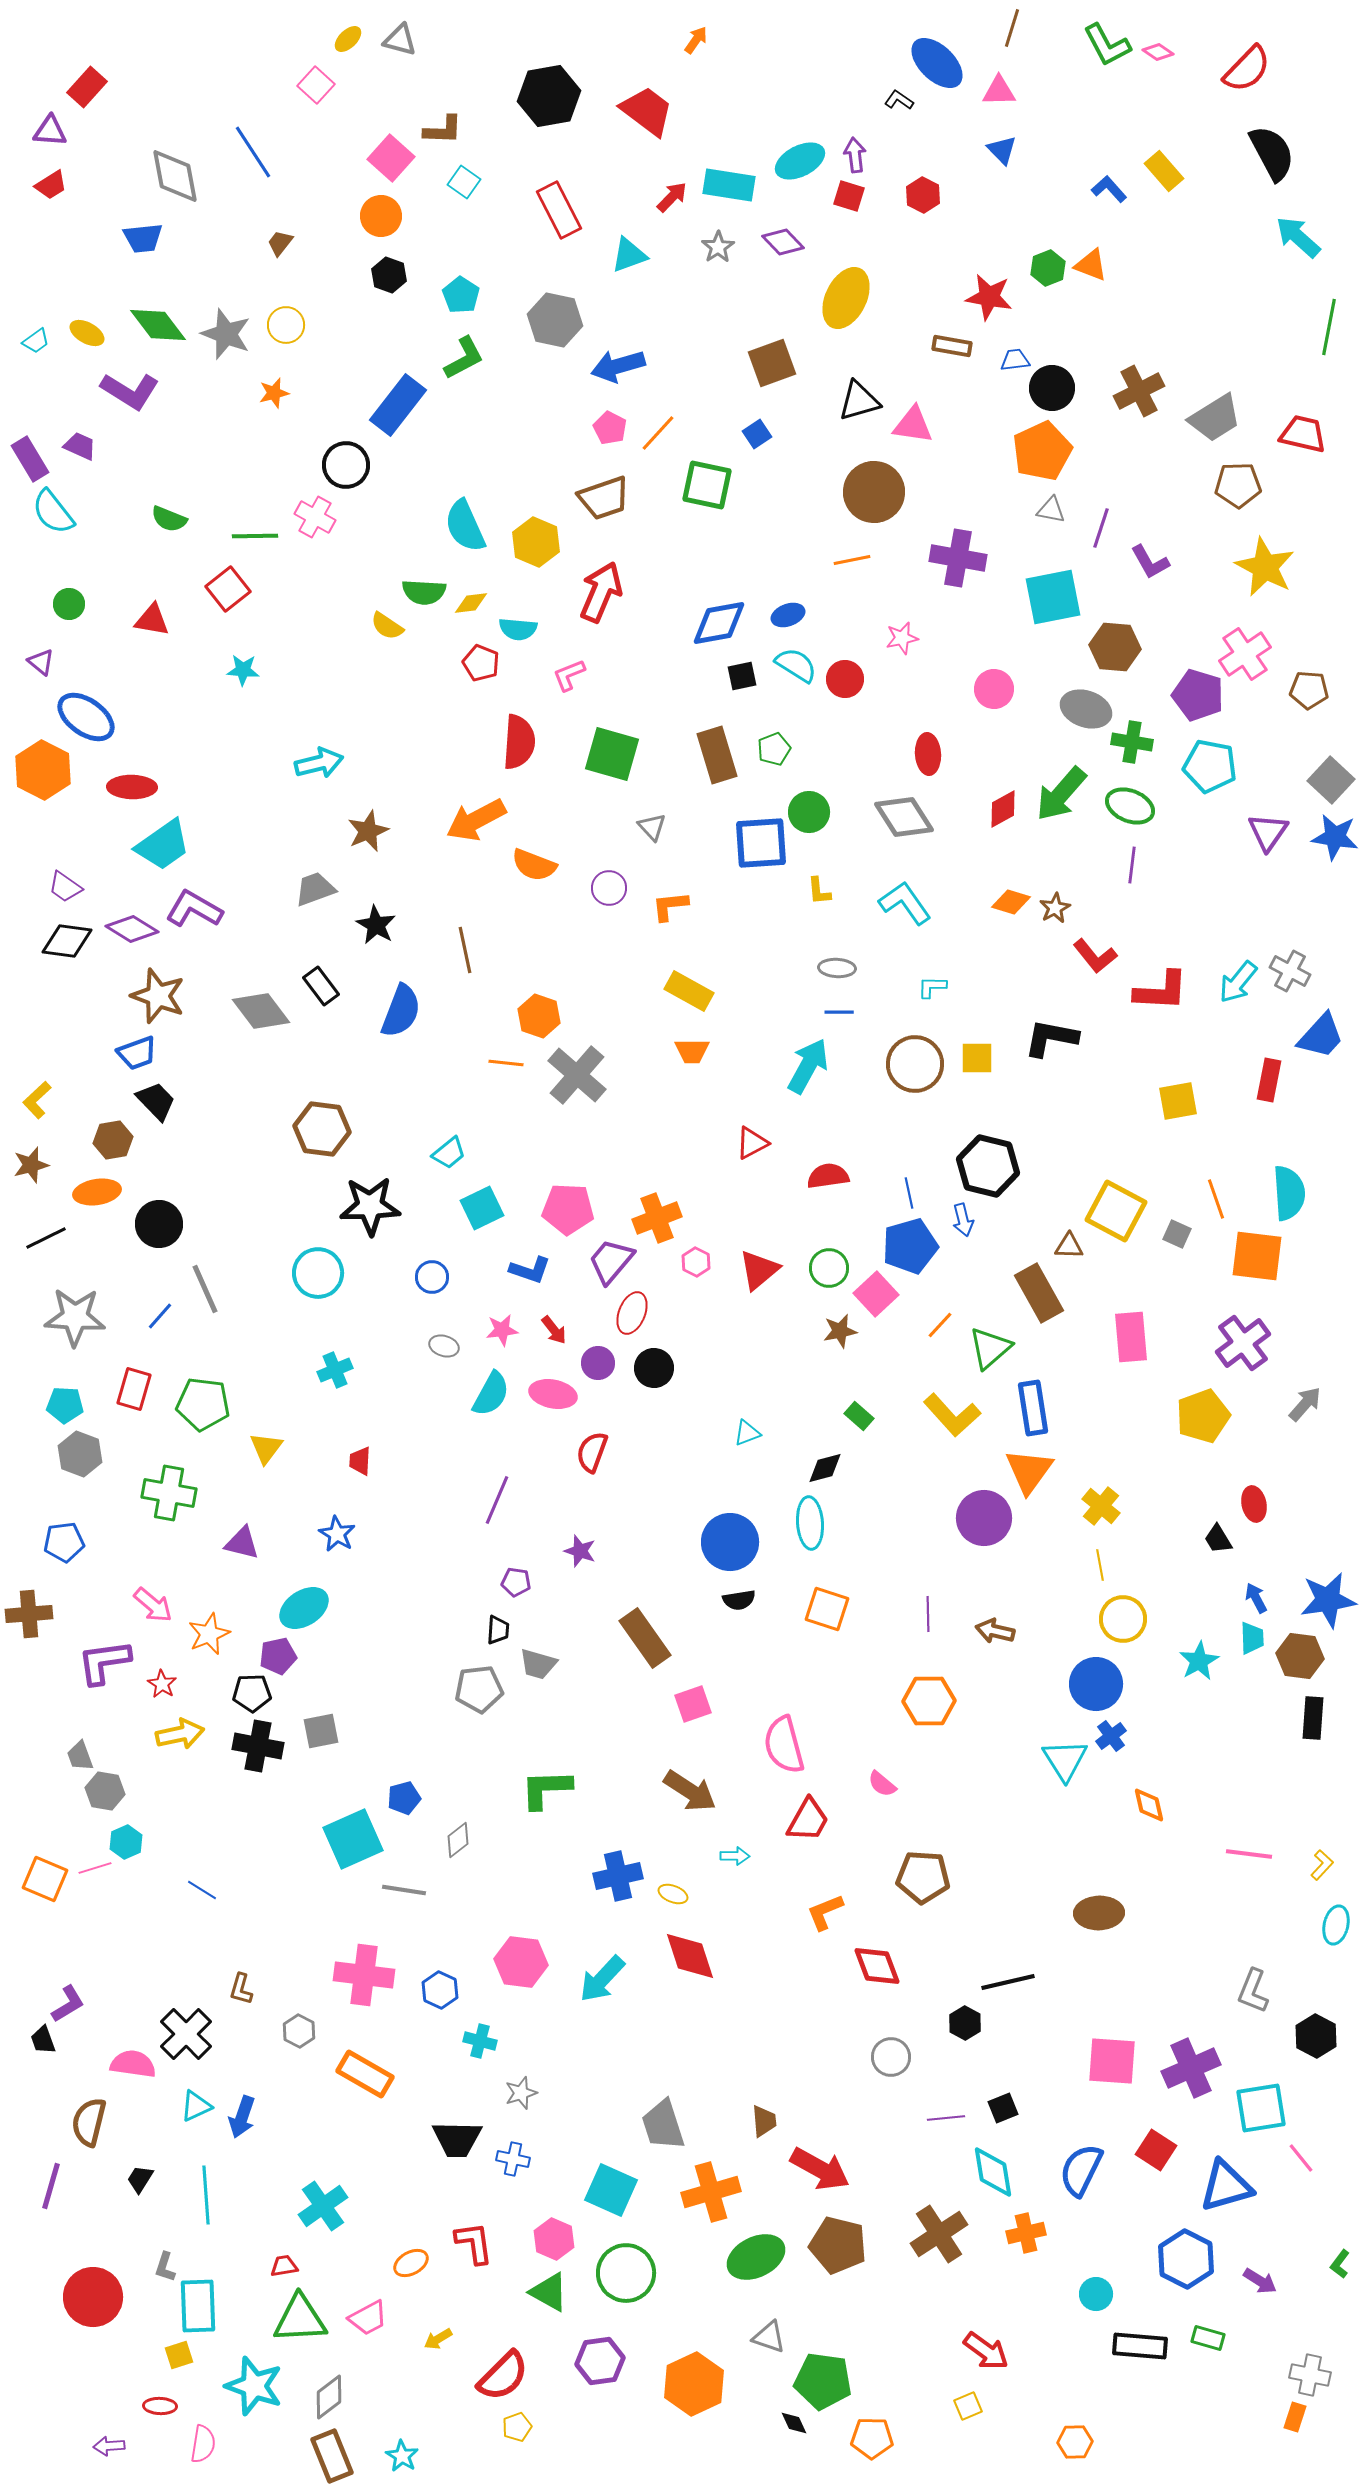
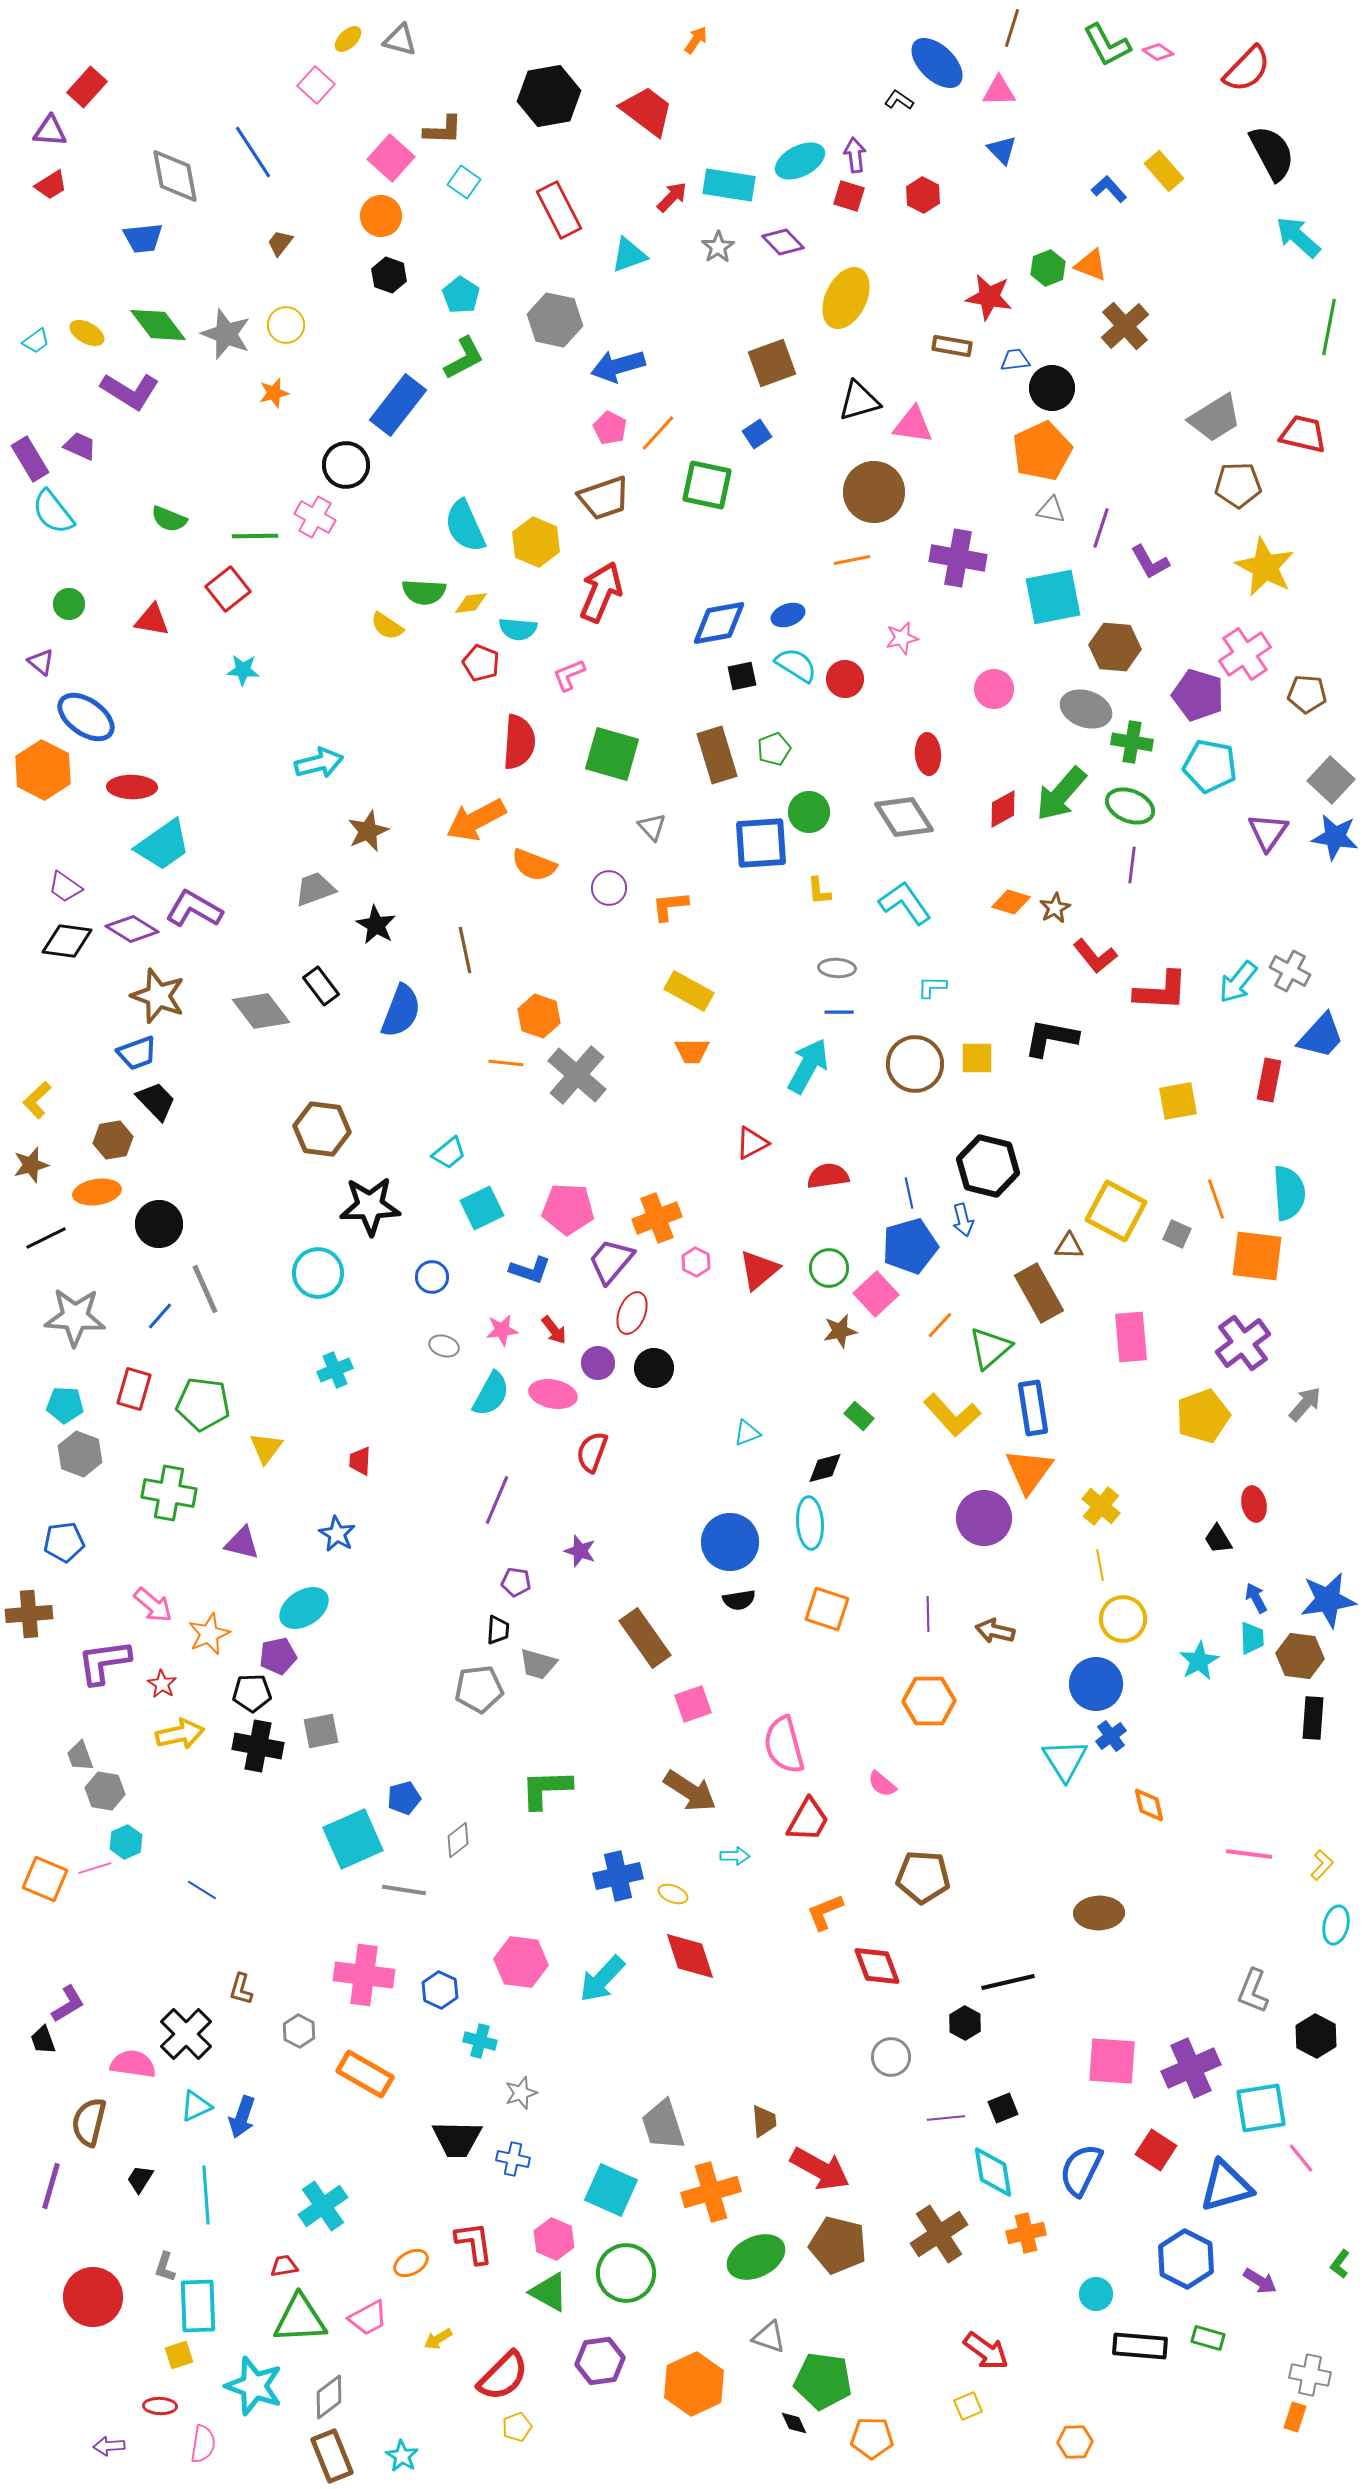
brown cross at (1139, 391): moved 14 px left, 65 px up; rotated 15 degrees counterclockwise
brown pentagon at (1309, 690): moved 2 px left, 4 px down
